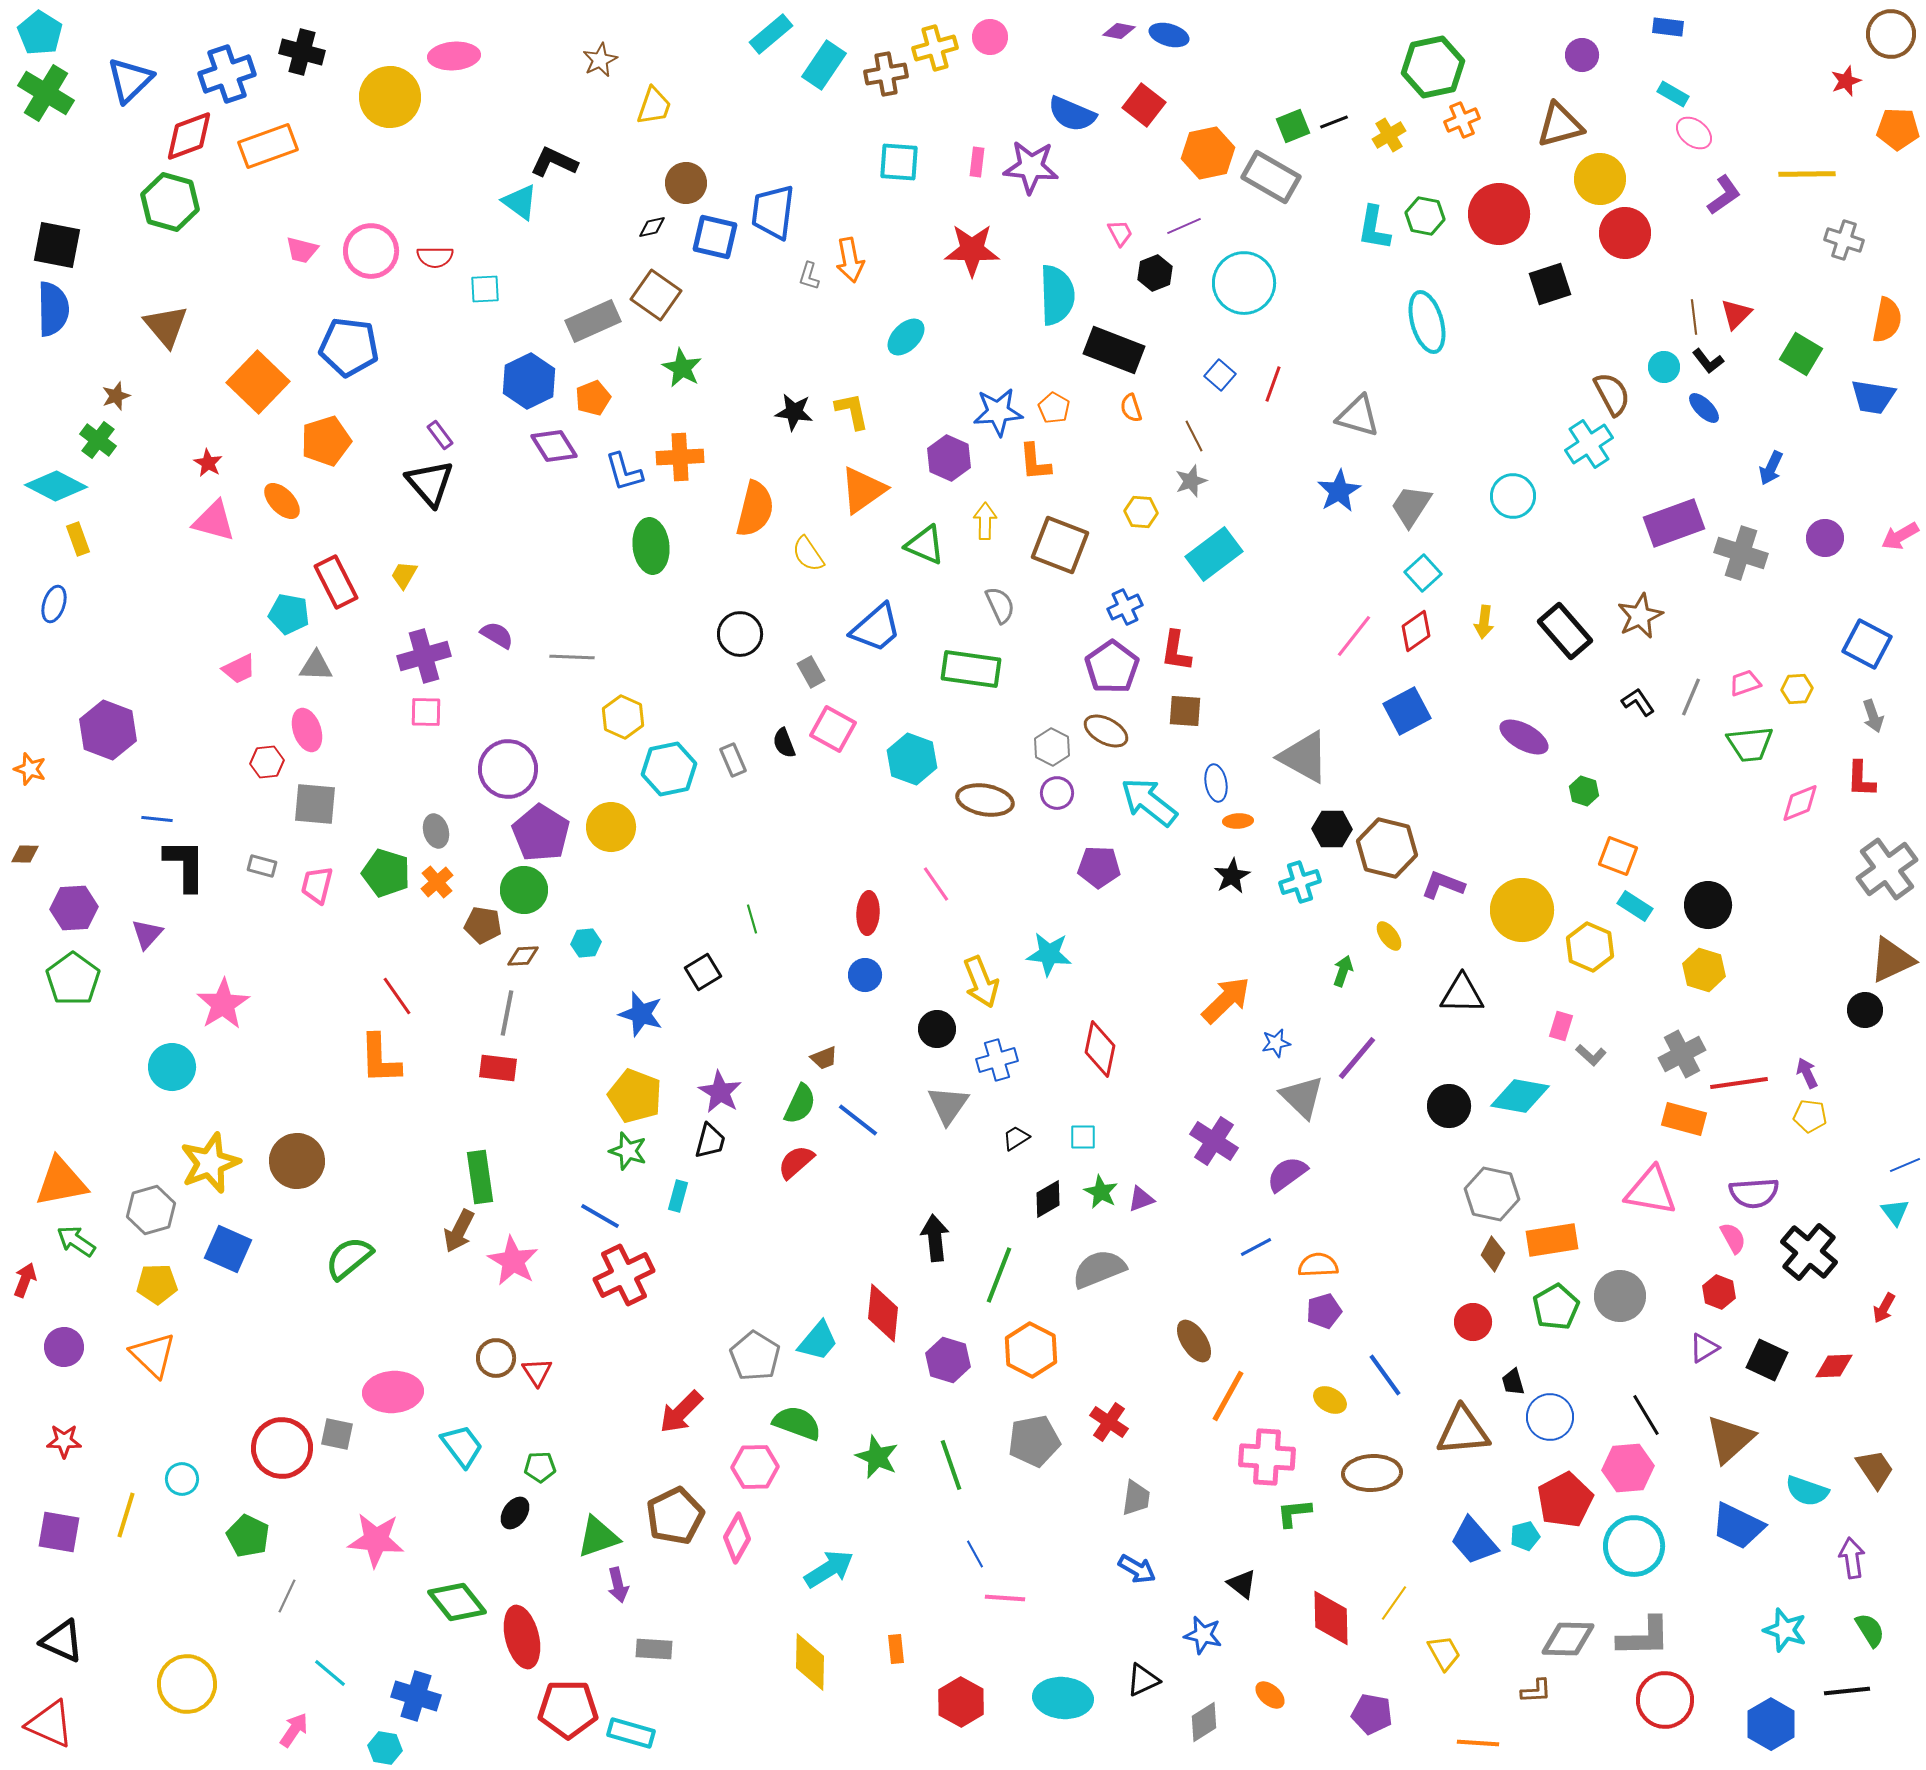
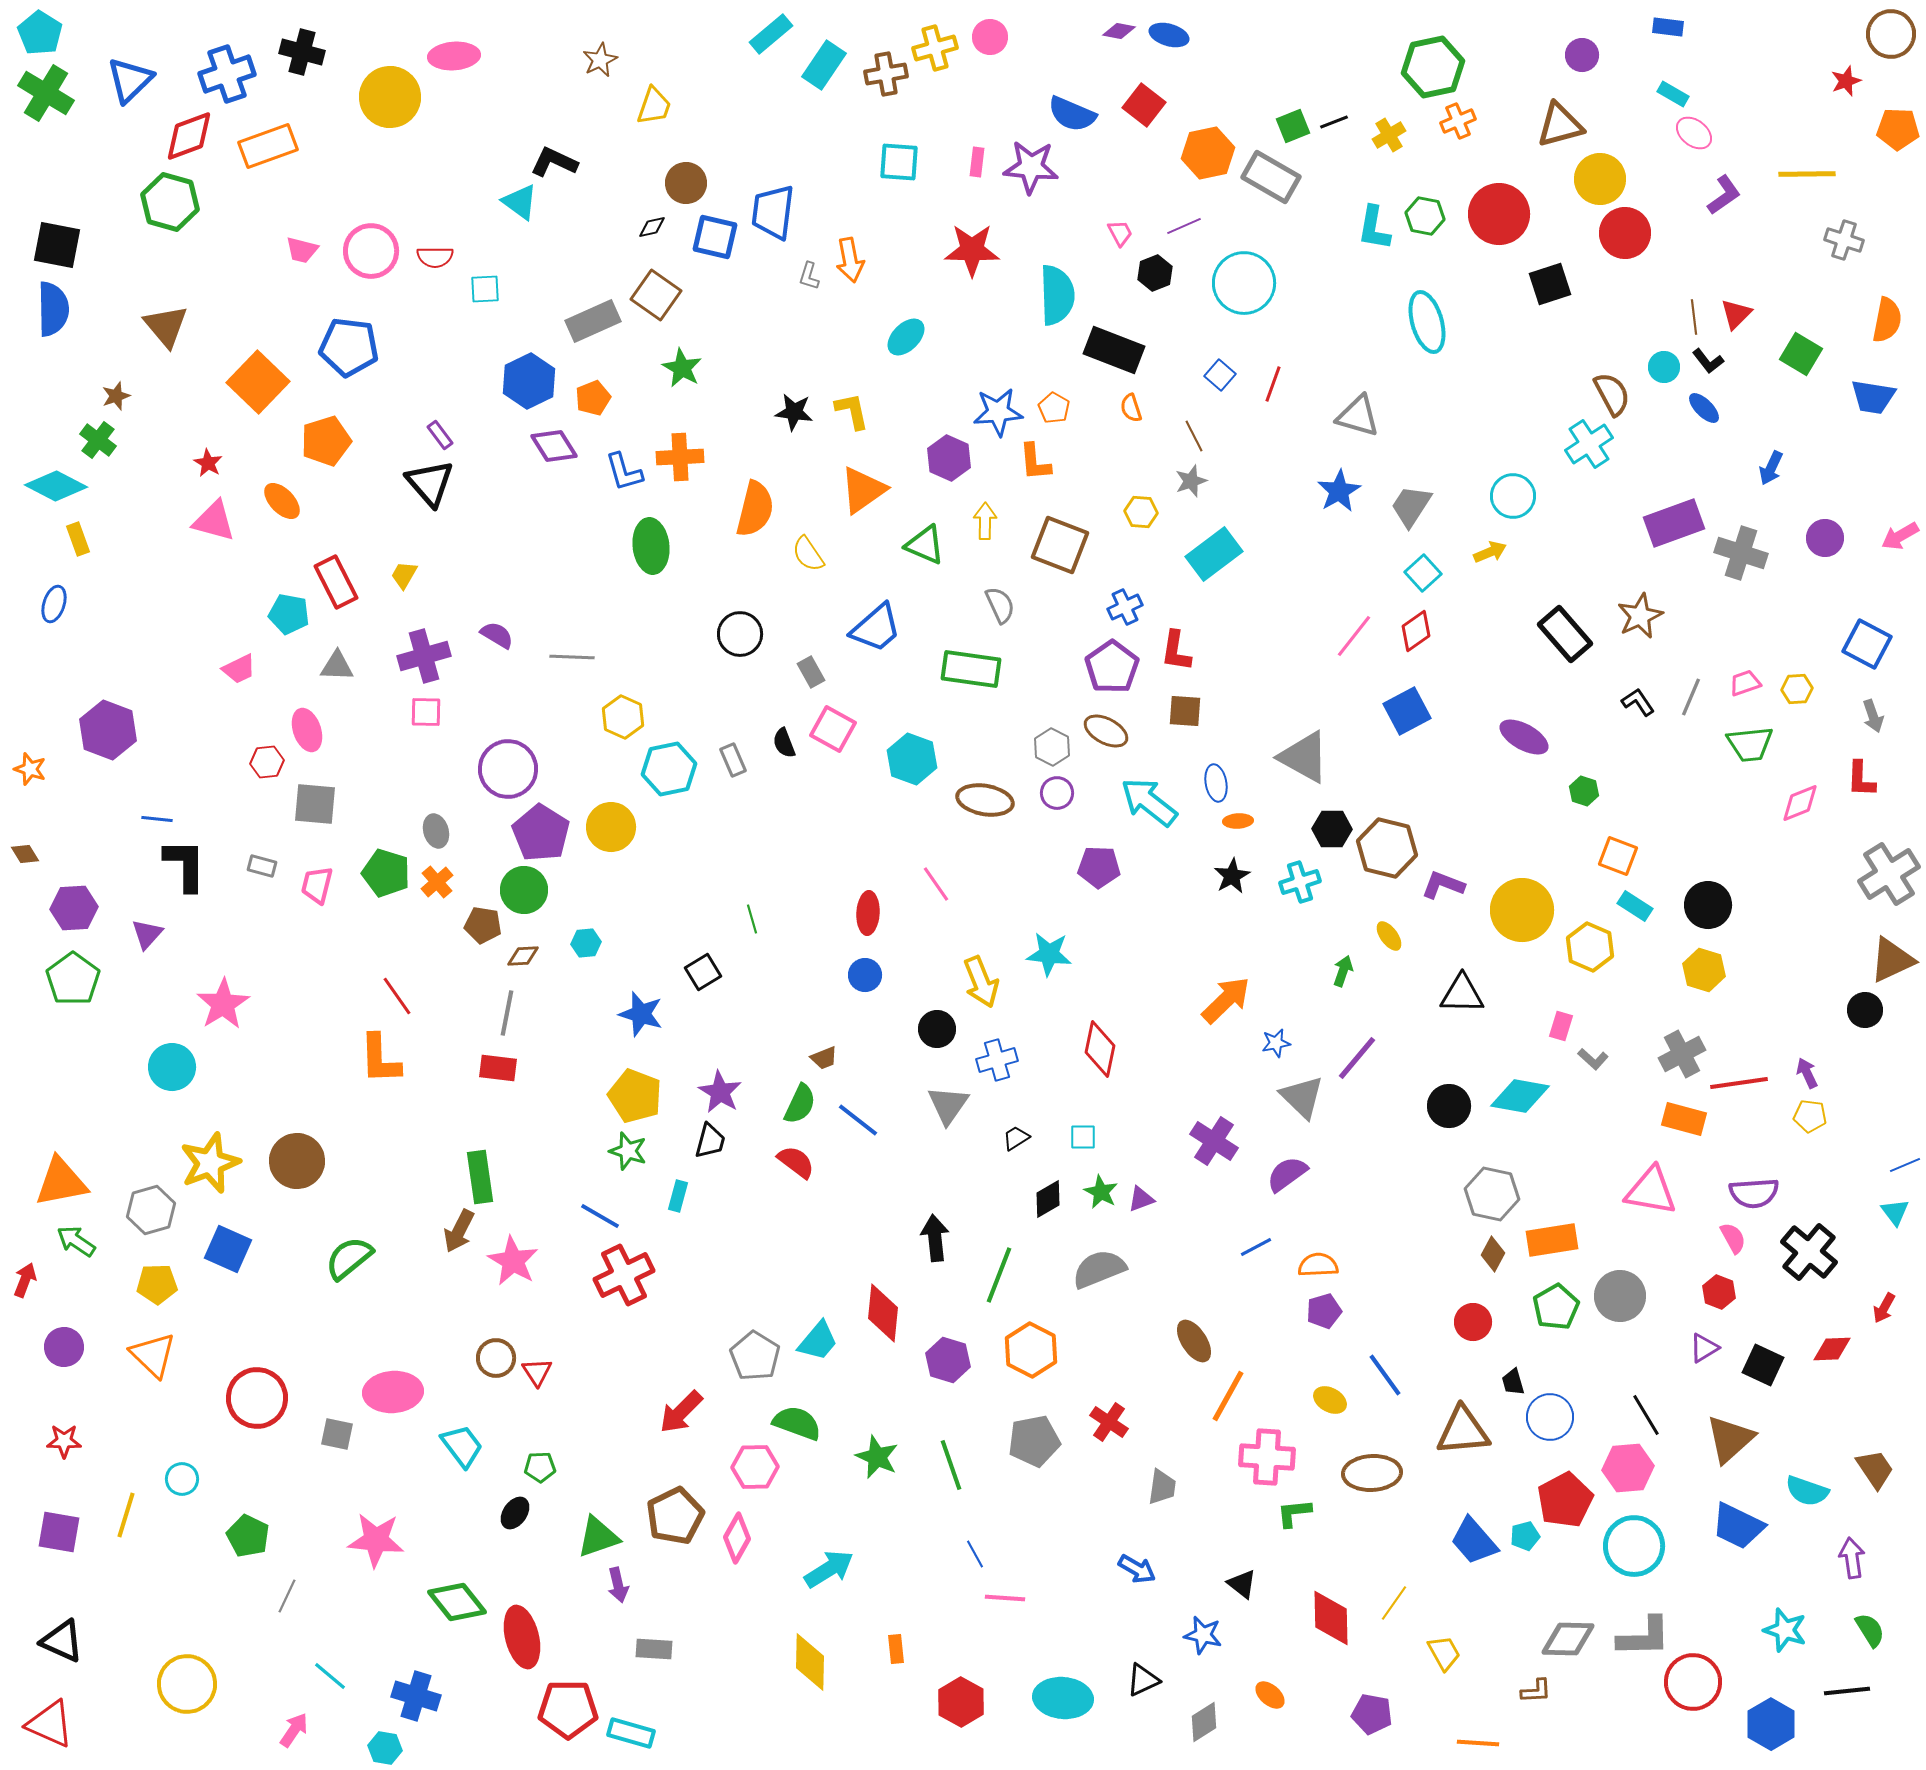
orange cross at (1462, 120): moved 4 px left, 1 px down
yellow arrow at (1484, 622): moved 6 px right, 70 px up; rotated 120 degrees counterclockwise
black rectangle at (1565, 631): moved 3 px down
gray triangle at (316, 666): moved 21 px right
brown diamond at (25, 854): rotated 56 degrees clockwise
gray cross at (1887, 869): moved 2 px right, 5 px down; rotated 4 degrees clockwise
gray L-shape at (1591, 1055): moved 2 px right, 4 px down
red semicircle at (796, 1162): rotated 78 degrees clockwise
black square at (1767, 1360): moved 4 px left, 5 px down
red diamond at (1834, 1366): moved 2 px left, 17 px up
red circle at (282, 1448): moved 25 px left, 50 px up
gray trapezoid at (1136, 1498): moved 26 px right, 11 px up
cyan line at (330, 1673): moved 3 px down
red circle at (1665, 1700): moved 28 px right, 18 px up
